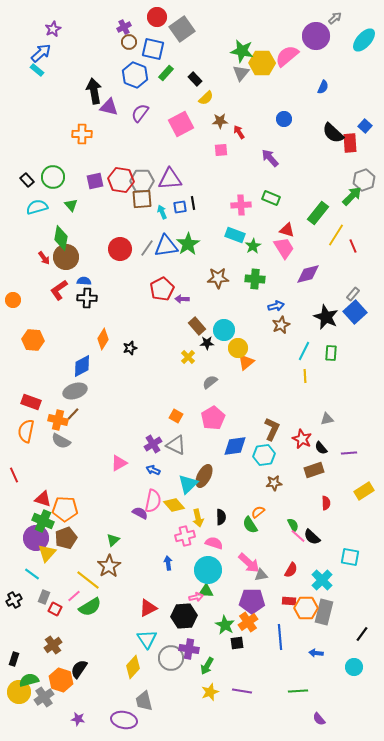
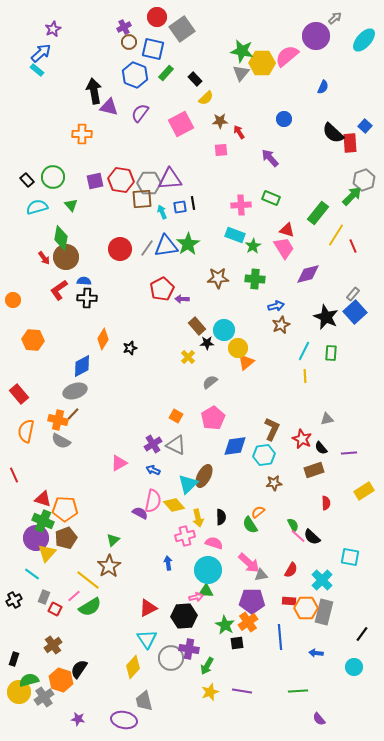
gray hexagon at (142, 181): moved 7 px right, 2 px down
red rectangle at (31, 402): moved 12 px left, 8 px up; rotated 30 degrees clockwise
